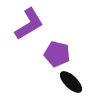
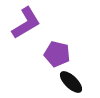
purple L-shape: moved 3 px left, 1 px up
